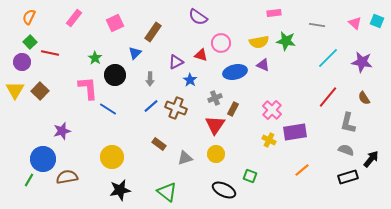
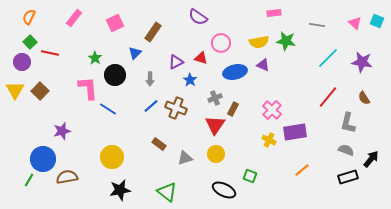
red triangle at (201, 55): moved 3 px down
